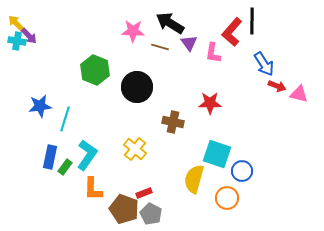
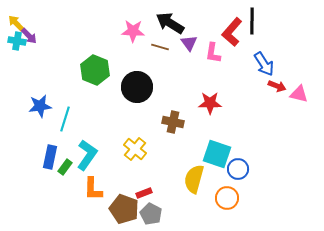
blue circle: moved 4 px left, 2 px up
